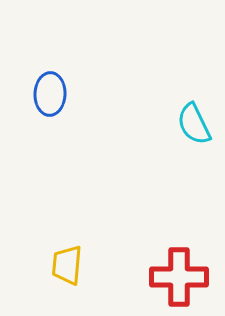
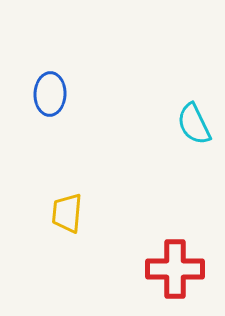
yellow trapezoid: moved 52 px up
red cross: moved 4 px left, 8 px up
